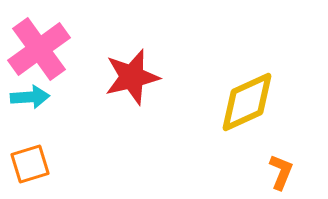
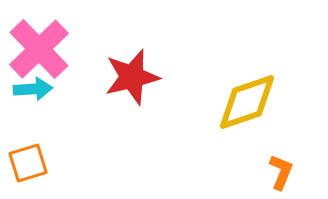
pink cross: rotated 8 degrees counterclockwise
cyan arrow: moved 3 px right, 8 px up
yellow diamond: rotated 6 degrees clockwise
orange square: moved 2 px left, 1 px up
